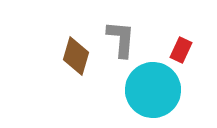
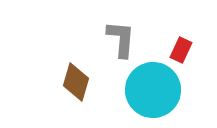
brown diamond: moved 26 px down
